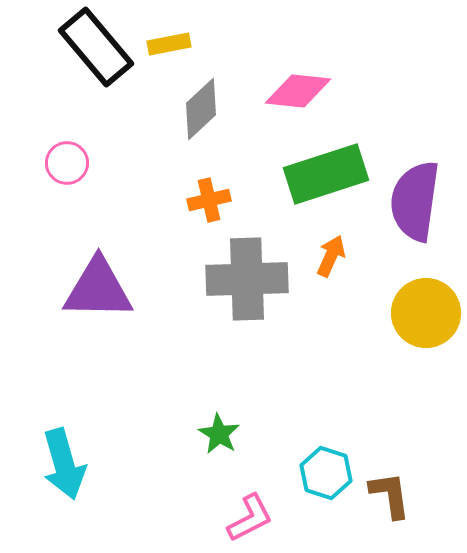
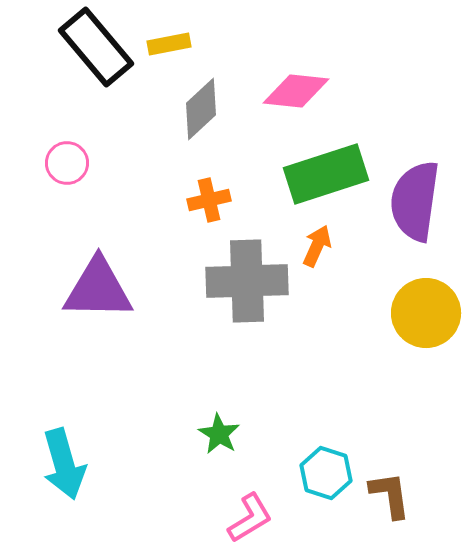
pink diamond: moved 2 px left
orange arrow: moved 14 px left, 10 px up
gray cross: moved 2 px down
pink L-shape: rotated 4 degrees counterclockwise
